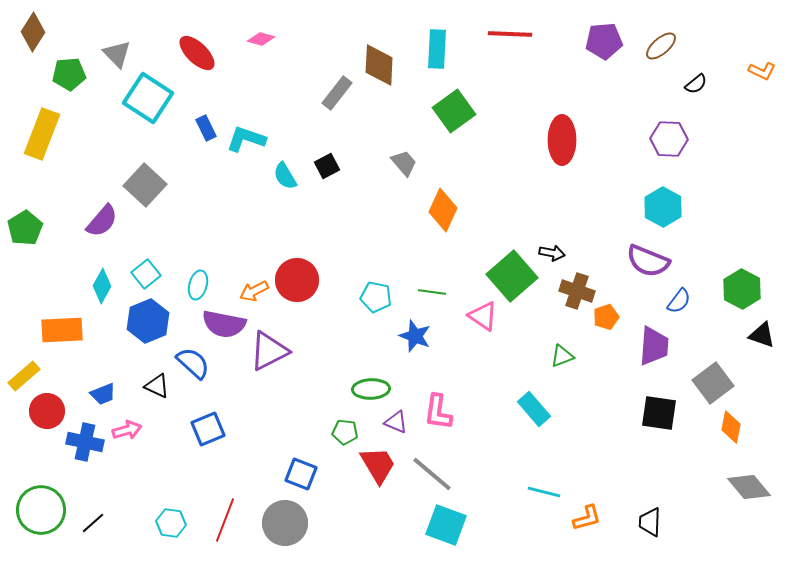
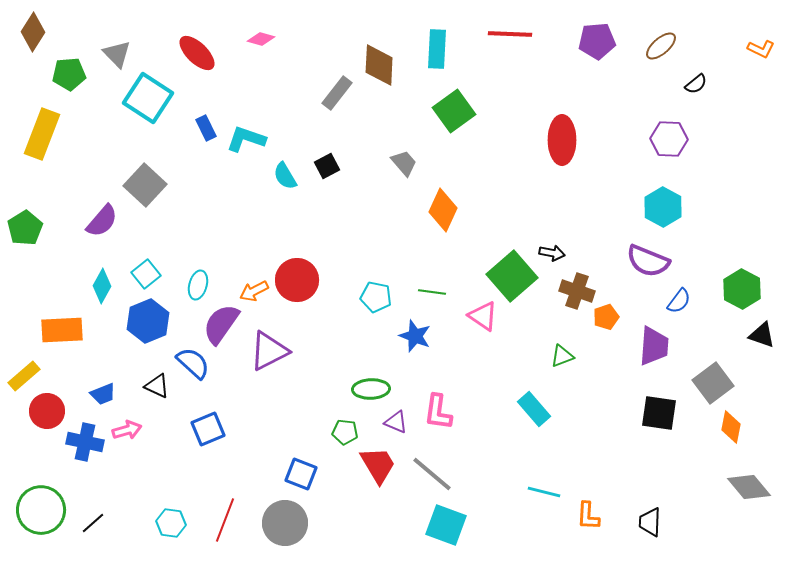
purple pentagon at (604, 41): moved 7 px left
orange L-shape at (762, 71): moved 1 px left, 22 px up
purple semicircle at (224, 324): moved 3 px left; rotated 114 degrees clockwise
orange L-shape at (587, 518): moved 1 px right, 2 px up; rotated 108 degrees clockwise
